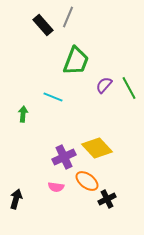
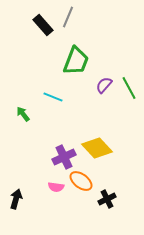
green arrow: rotated 42 degrees counterclockwise
orange ellipse: moved 6 px left
